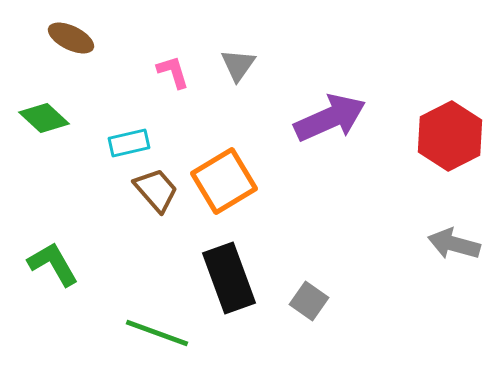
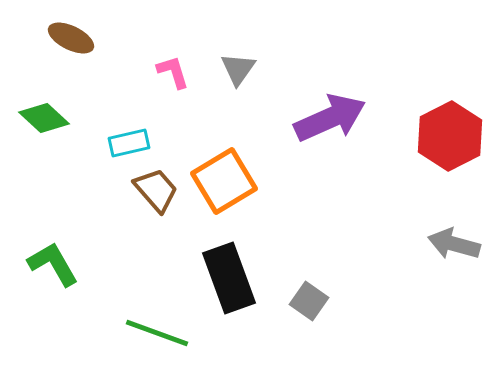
gray triangle: moved 4 px down
